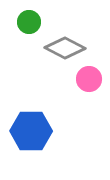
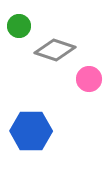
green circle: moved 10 px left, 4 px down
gray diamond: moved 10 px left, 2 px down; rotated 9 degrees counterclockwise
